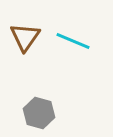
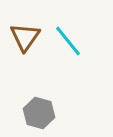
cyan line: moved 5 px left; rotated 28 degrees clockwise
